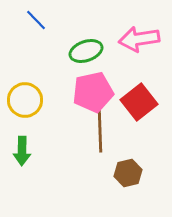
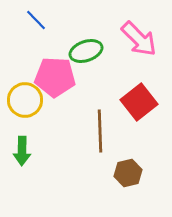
pink arrow: rotated 126 degrees counterclockwise
pink pentagon: moved 38 px left, 15 px up; rotated 15 degrees clockwise
